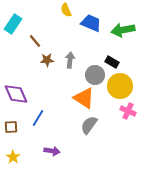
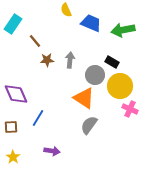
pink cross: moved 2 px right, 2 px up
